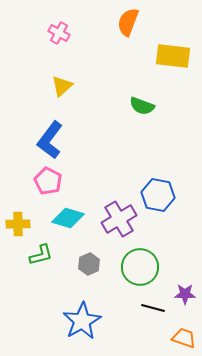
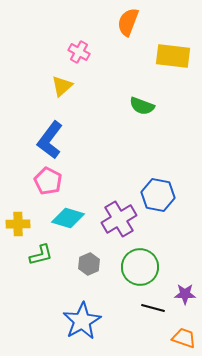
pink cross: moved 20 px right, 19 px down
